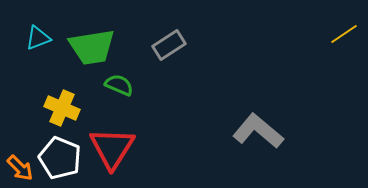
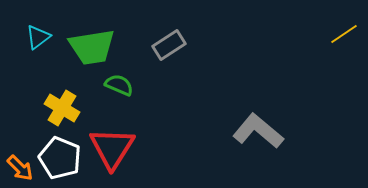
cyan triangle: moved 1 px up; rotated 16 degrees counterclockwise
yellow cross: rotated 8 degrees clockwise
